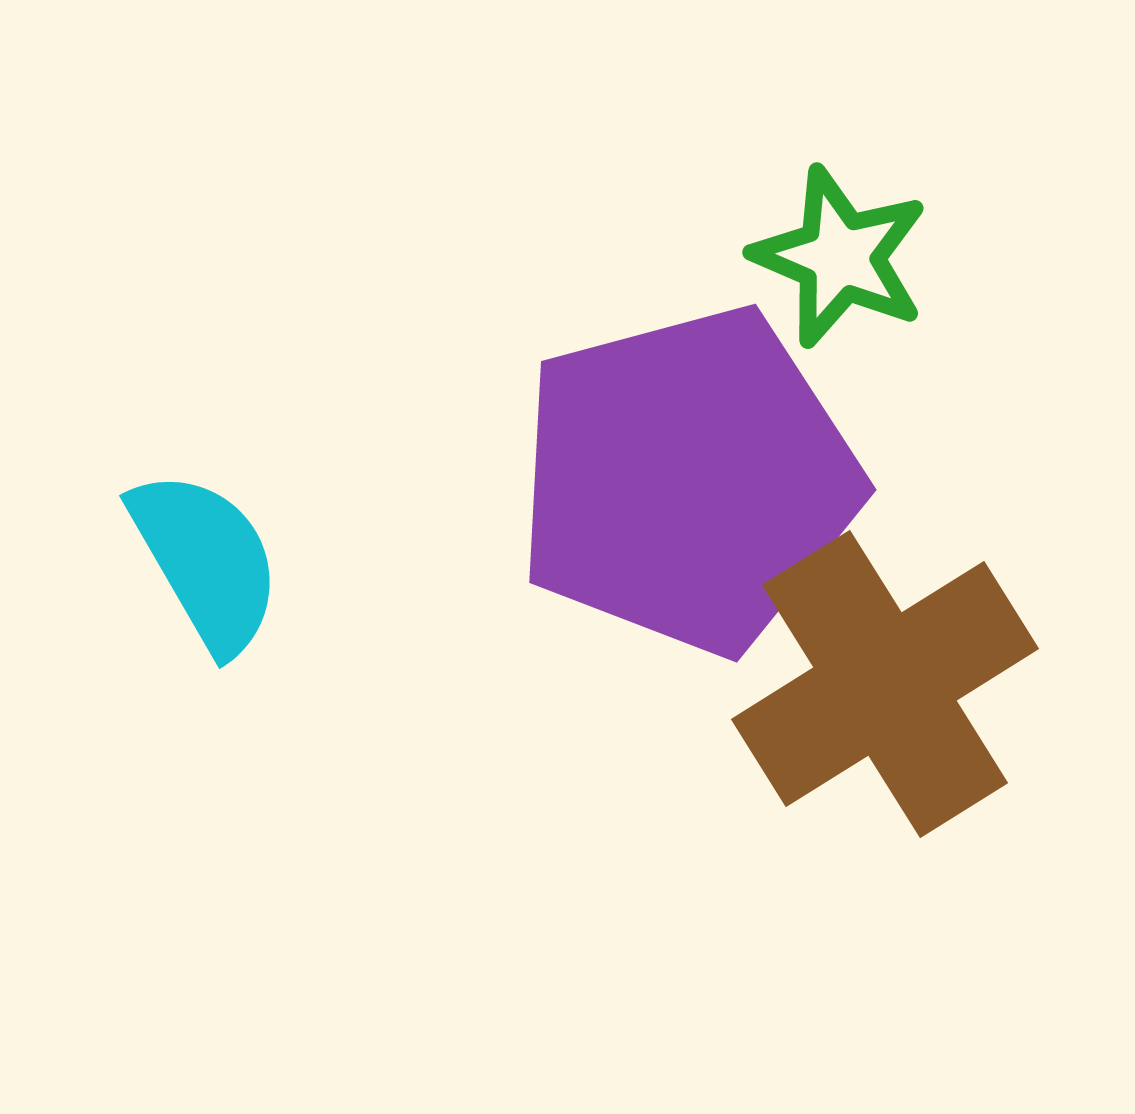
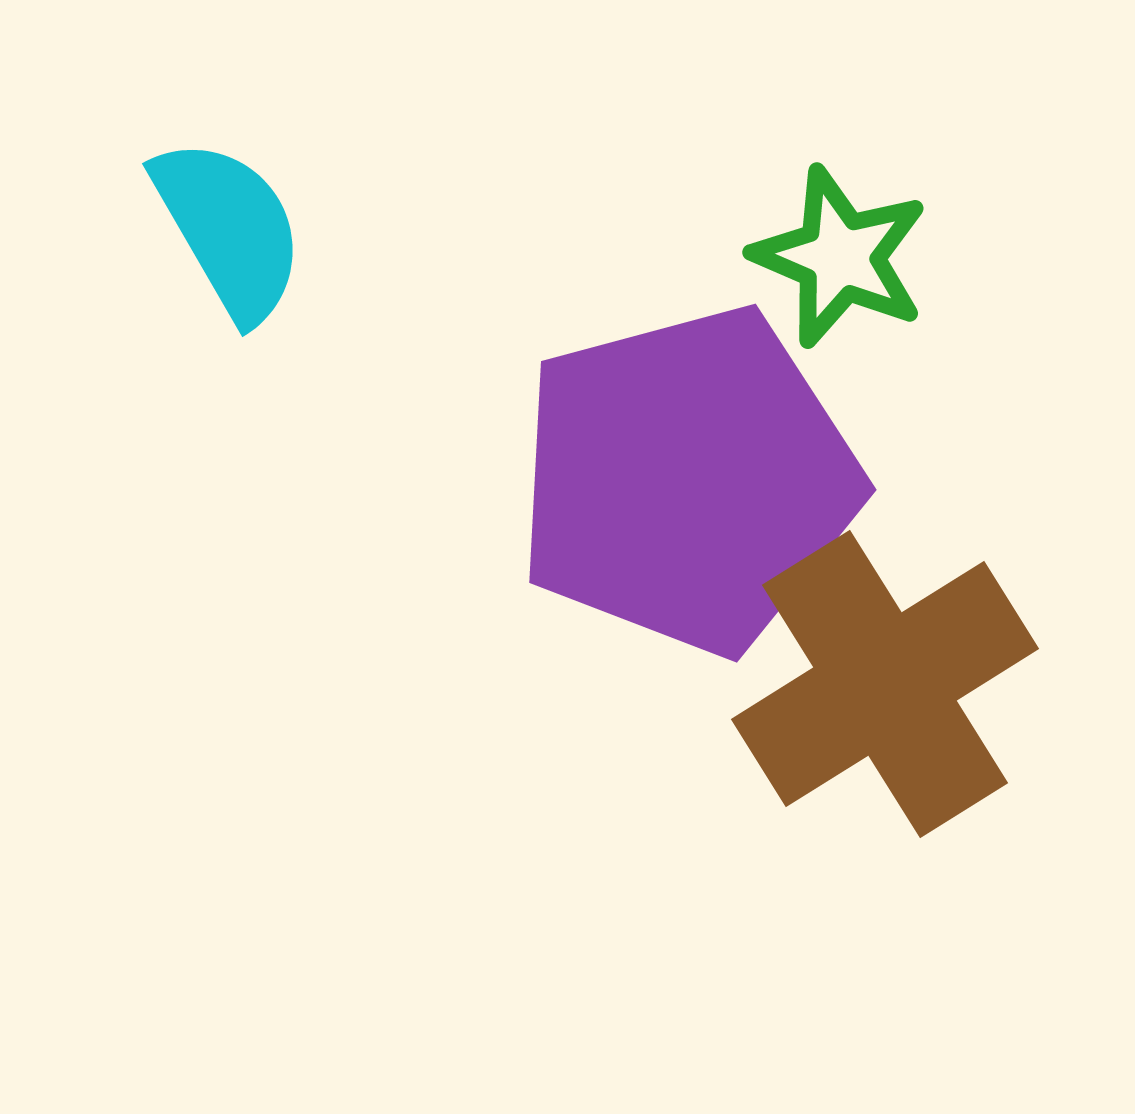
cyan semicircle: moved 23 px right, 332 px up
